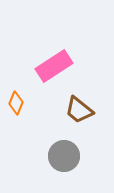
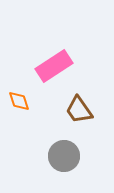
orange diamond: moved 3 px right, 2 px up; rotated 40 degrees counterclockwise
brown trapezoid: rotated 16 degrees clockwise
